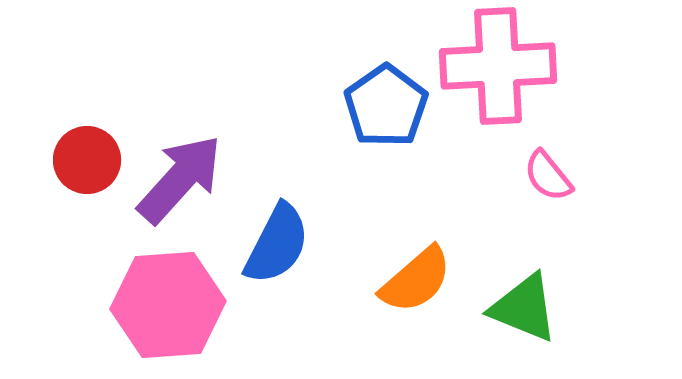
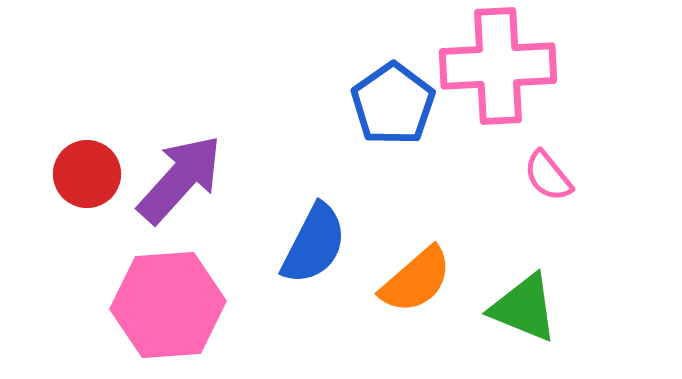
blue pentagon: moved 7 px right, 2 px up
red circle: moved 14 px down
blue semicircle: moved 37 px right
